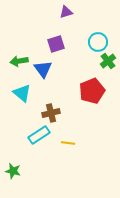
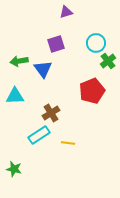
cyan circle: moved 2 px left, 1 px down
cyan triangle: moved 7 px left, 3 px down; rotated 42 degrees counterclockwise
brown cross: rotated 18 degrees counterclockwise
green star: moved 1 px right, 2 px up
